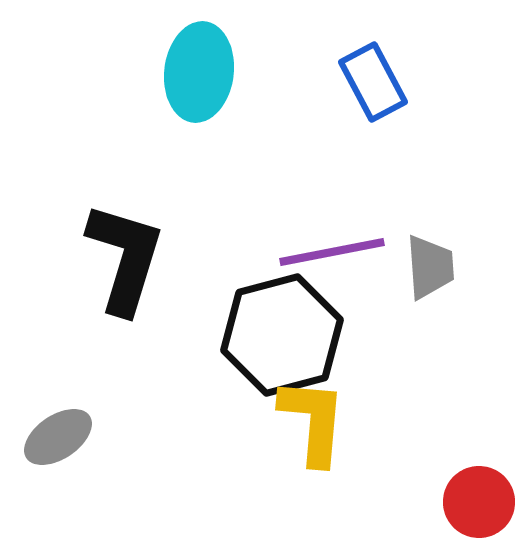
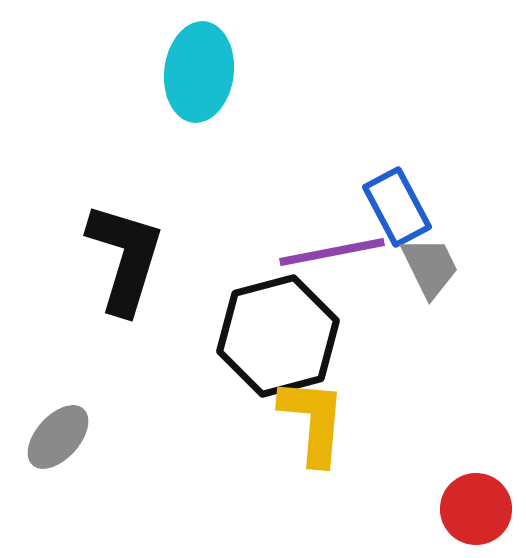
blue rectangle: moved 24 px right, 125 px down
gray trapezoid: rotated 22 degrees counterclockwise
black hexagon: moved 4 px left, 1 px down
gray ellipse: rotated 14 degrees counterclockwise
red circle: moved 3 px left, 7 px down
